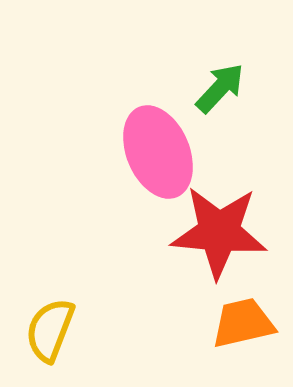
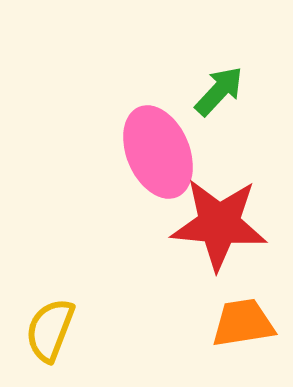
green arrow: moved 1 px left, 3 px down
red star: moved 8 px up
orange trapezoid: rotated 4 degrees clockwise
